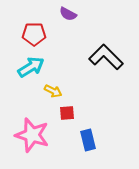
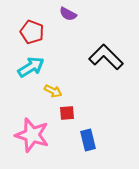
red pentagon: moved 2 px left, 2 px up; rotated 20 degrees clockwise
